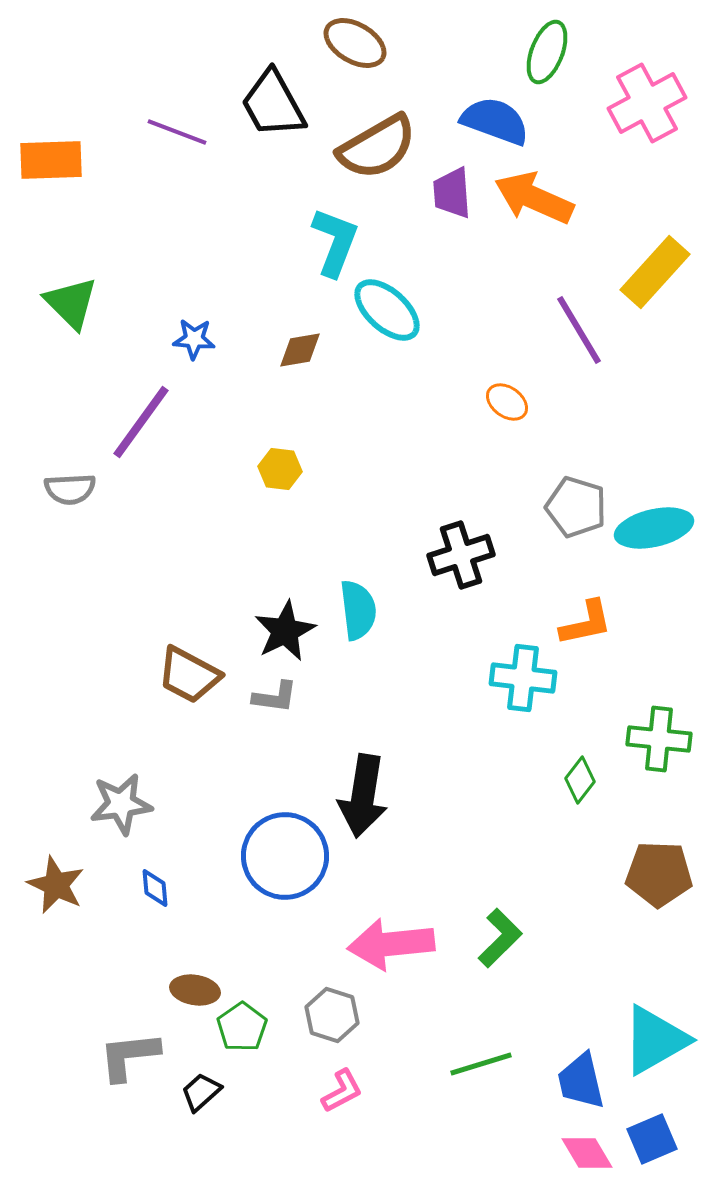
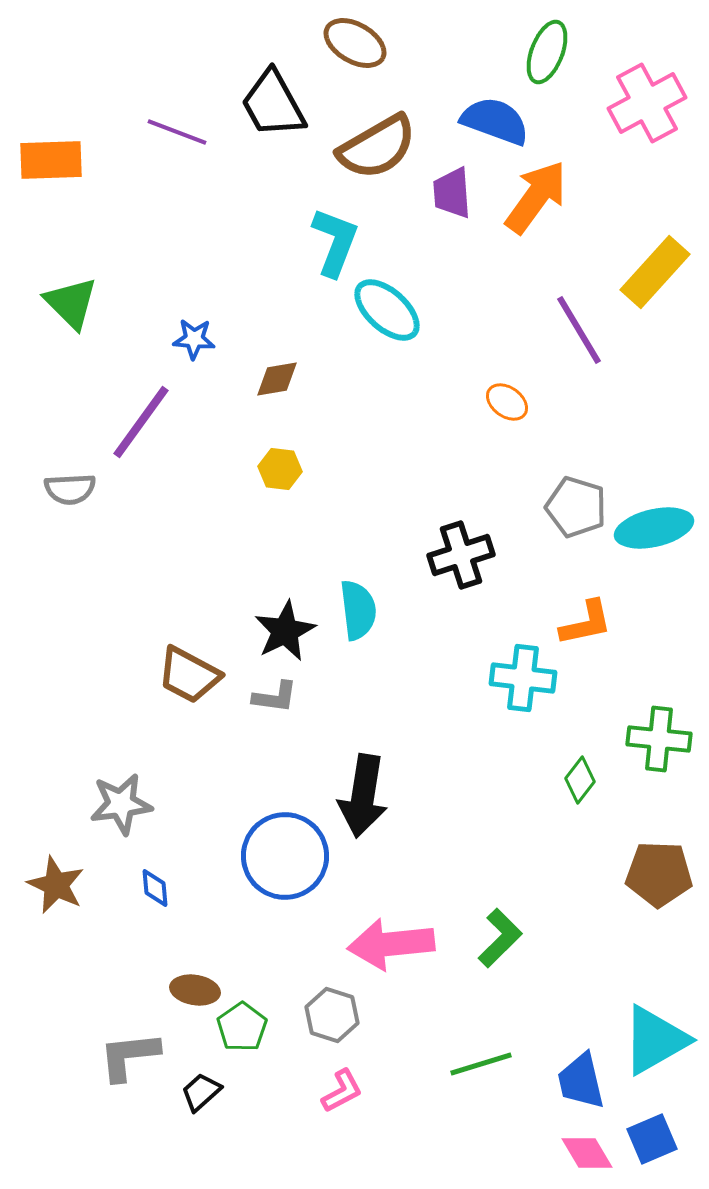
orange arrow at (534, 198): moved 2 px right, 1 px up; rotated 102 degrees clockwise
brown diamond at (300, 350): moved 23 px left, 29 px down
